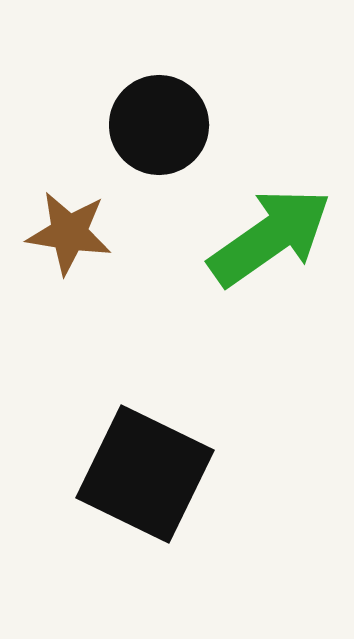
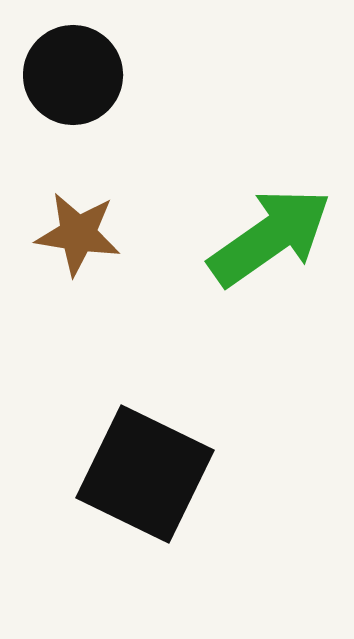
black circle: moved 86 px left, 50 px up
brown star: moved 9 px right, 1 px down
